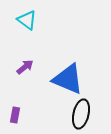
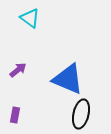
cyan triangle: moved 3 px right, 2 px up
purple arrow: moved 7 px left, 3 px down
